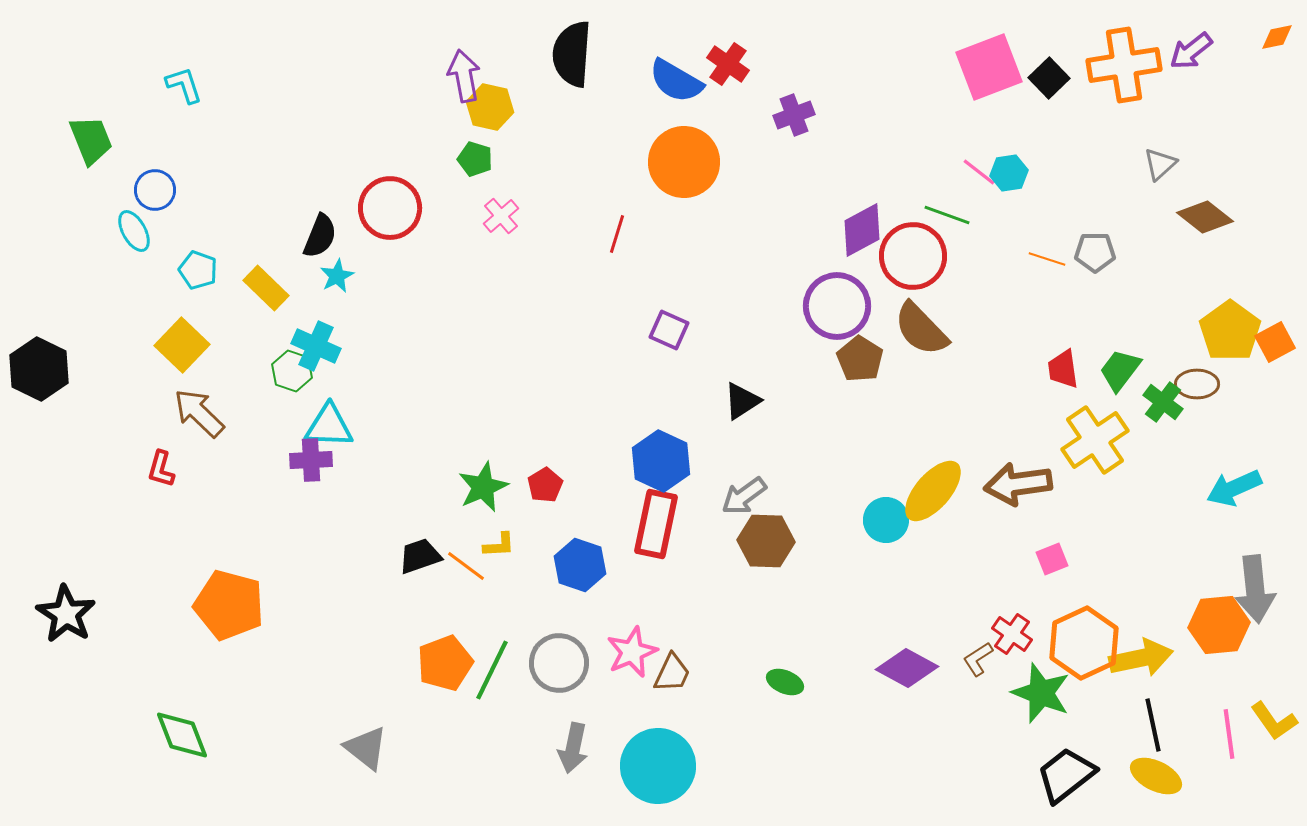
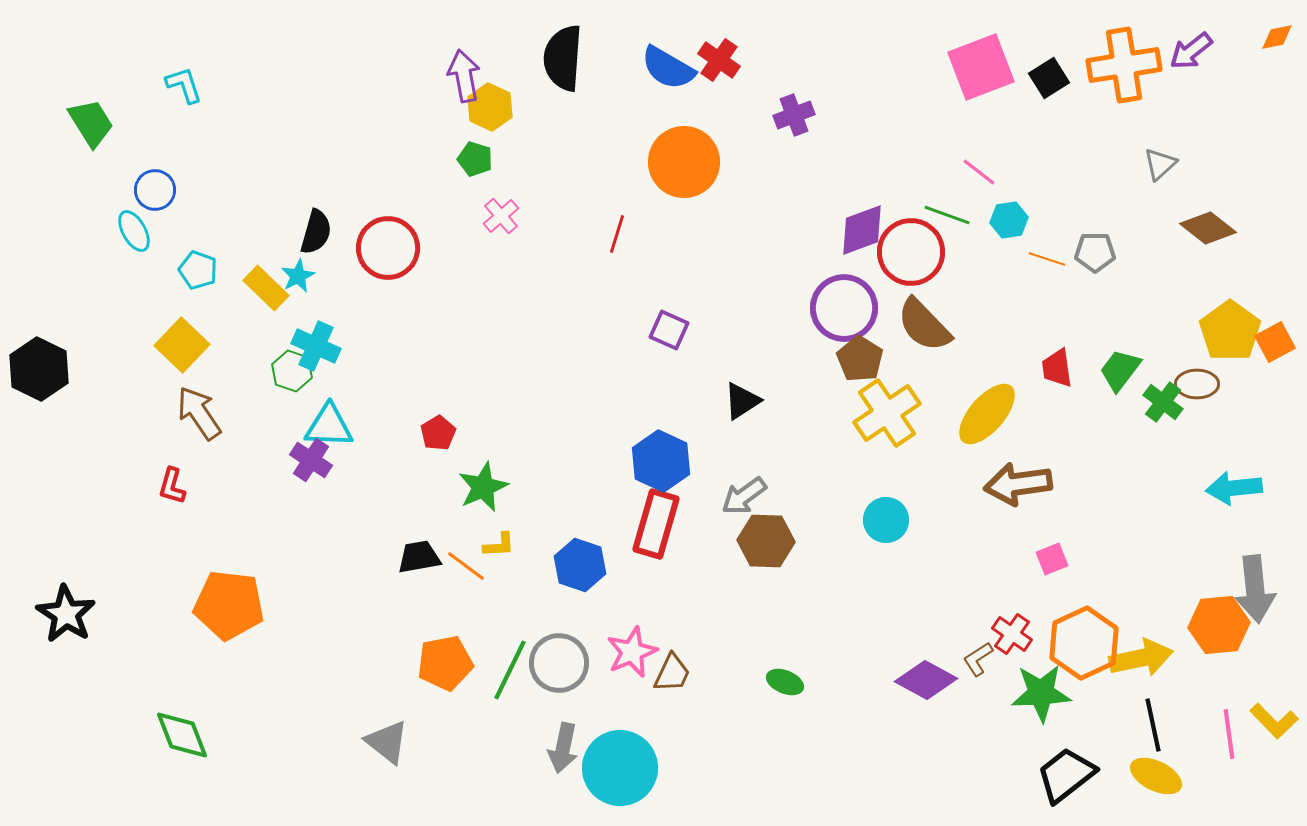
black semicircle at (572, 54): moved 9 px left, 4 px down
red cross at (728, 64): moved 9 px left, 4 px up
pink square at (989, 67): moved 8 px left
black square at (1049, 78): rotated 12 degrees clockwise
blue semicircle at (676, 81): moved 8 px left, 13 px up
yellow hexagon at (490, 107): rotated 12 degrees clockwise
green trapezoid at (91, 140): moved 17 px up; rotated 10 degrees counterclockwise
cyan hexagon at (1009, 173): moved 47 px down
red circle at (390, 208): moved 2 px left, 40 px down
brown diamond at (1205, 217): moved 3 px right, 11 px down
purple diamond at (862, 230): rotated 8 degrees clockwise
black semicircle at (320, 236): moved 4 px left, 4 px up; rotated 6 degrees counterclockwise
red circle at (913, 256): moved 2 px left, 4 px up
cyan star at (337, 276): moved 39 px left
purple circle at (837, 306): moved 7 px right, 2 px down
brown semicircle at (921, 329): moved 3 px right, 4 px up
red trapezoid at (1063, 369): moved 6 px left, 1 px up
brown arrow at (199, 413): rotated 12 degrees clockwise
yellow cross at (1095, 440): moved 208 px left, 27 px up
purple cross at (311, 460): rotated 36 degrees clockwise
red L-shape at (161, 469): moved 11 px right, 17 px down
red pentagon at (545, 485): moved 107 px left, 52 px up
cyan arrow at (1234, 488): rotated 18 degrees clockwise
yellow ellipse at (933, 491): moved 54 px right, 77 px up
red rectangle at (656, 524): rotated 4 degrees clockwise
black trapezoid at (420, 556): moved 1 px left, 1 px down; rotated 9 degrees clockwise
orange pentagon at (229, 605): rotated 8 degrees counterclockwise
orange pentagon at (445, 663): rotated 10 degrees clockwise
purple diamond at (907, 668): moved 19 px right, 12 px down
green line at (492, 670): moved 18 px right
green star at (1041, 693): rotated 24 degrees counterclockwise
yellow L-shape at (1274, 721): rotated 9 degrees counterclockwise
gray triangle at (366, 748): moved 21 px right, 6 px up
gray arrow at (573, 748): moved 10 px left
cyan circle at (658, 766): moved 38 px left, 2 px down
